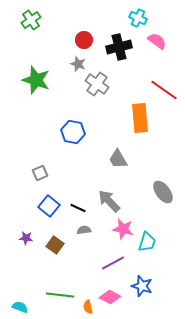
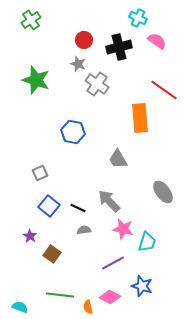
purple star: moved 4 px right, 2 px up; rotated 24 degrees clockwise
brown square: moved 3 px left, 9 px down
